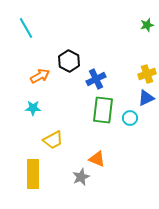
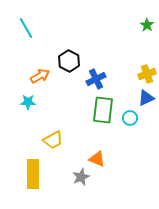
green star: rotated 24 degrees counterclockwise
cyan star: moved 5 px left, 6 px up
